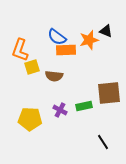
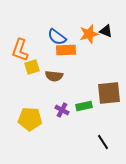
orange star: moved 6 px up
purple cross: moved 2 px right
